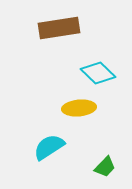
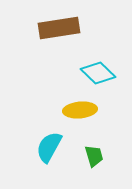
yellow ellipse: moved 1 px right, 2 px down
cyan semicircle: rotated 28 degrees counterclockwise
green trapezoid: moved 11 px left, 11 px up; rotated 60 degrees counterclockwise
